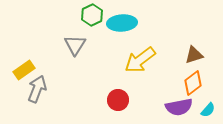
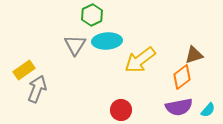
cyan ellipse: moved 15 px left, 18 px down
orange diamond: moved 11 px left, 6 px up
red circle: moved 3 px right, 10 px down
